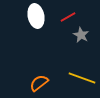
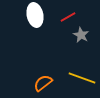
white ellipse: moved 1 px left, 1 px up
orange semicircle: moved 4 px right
